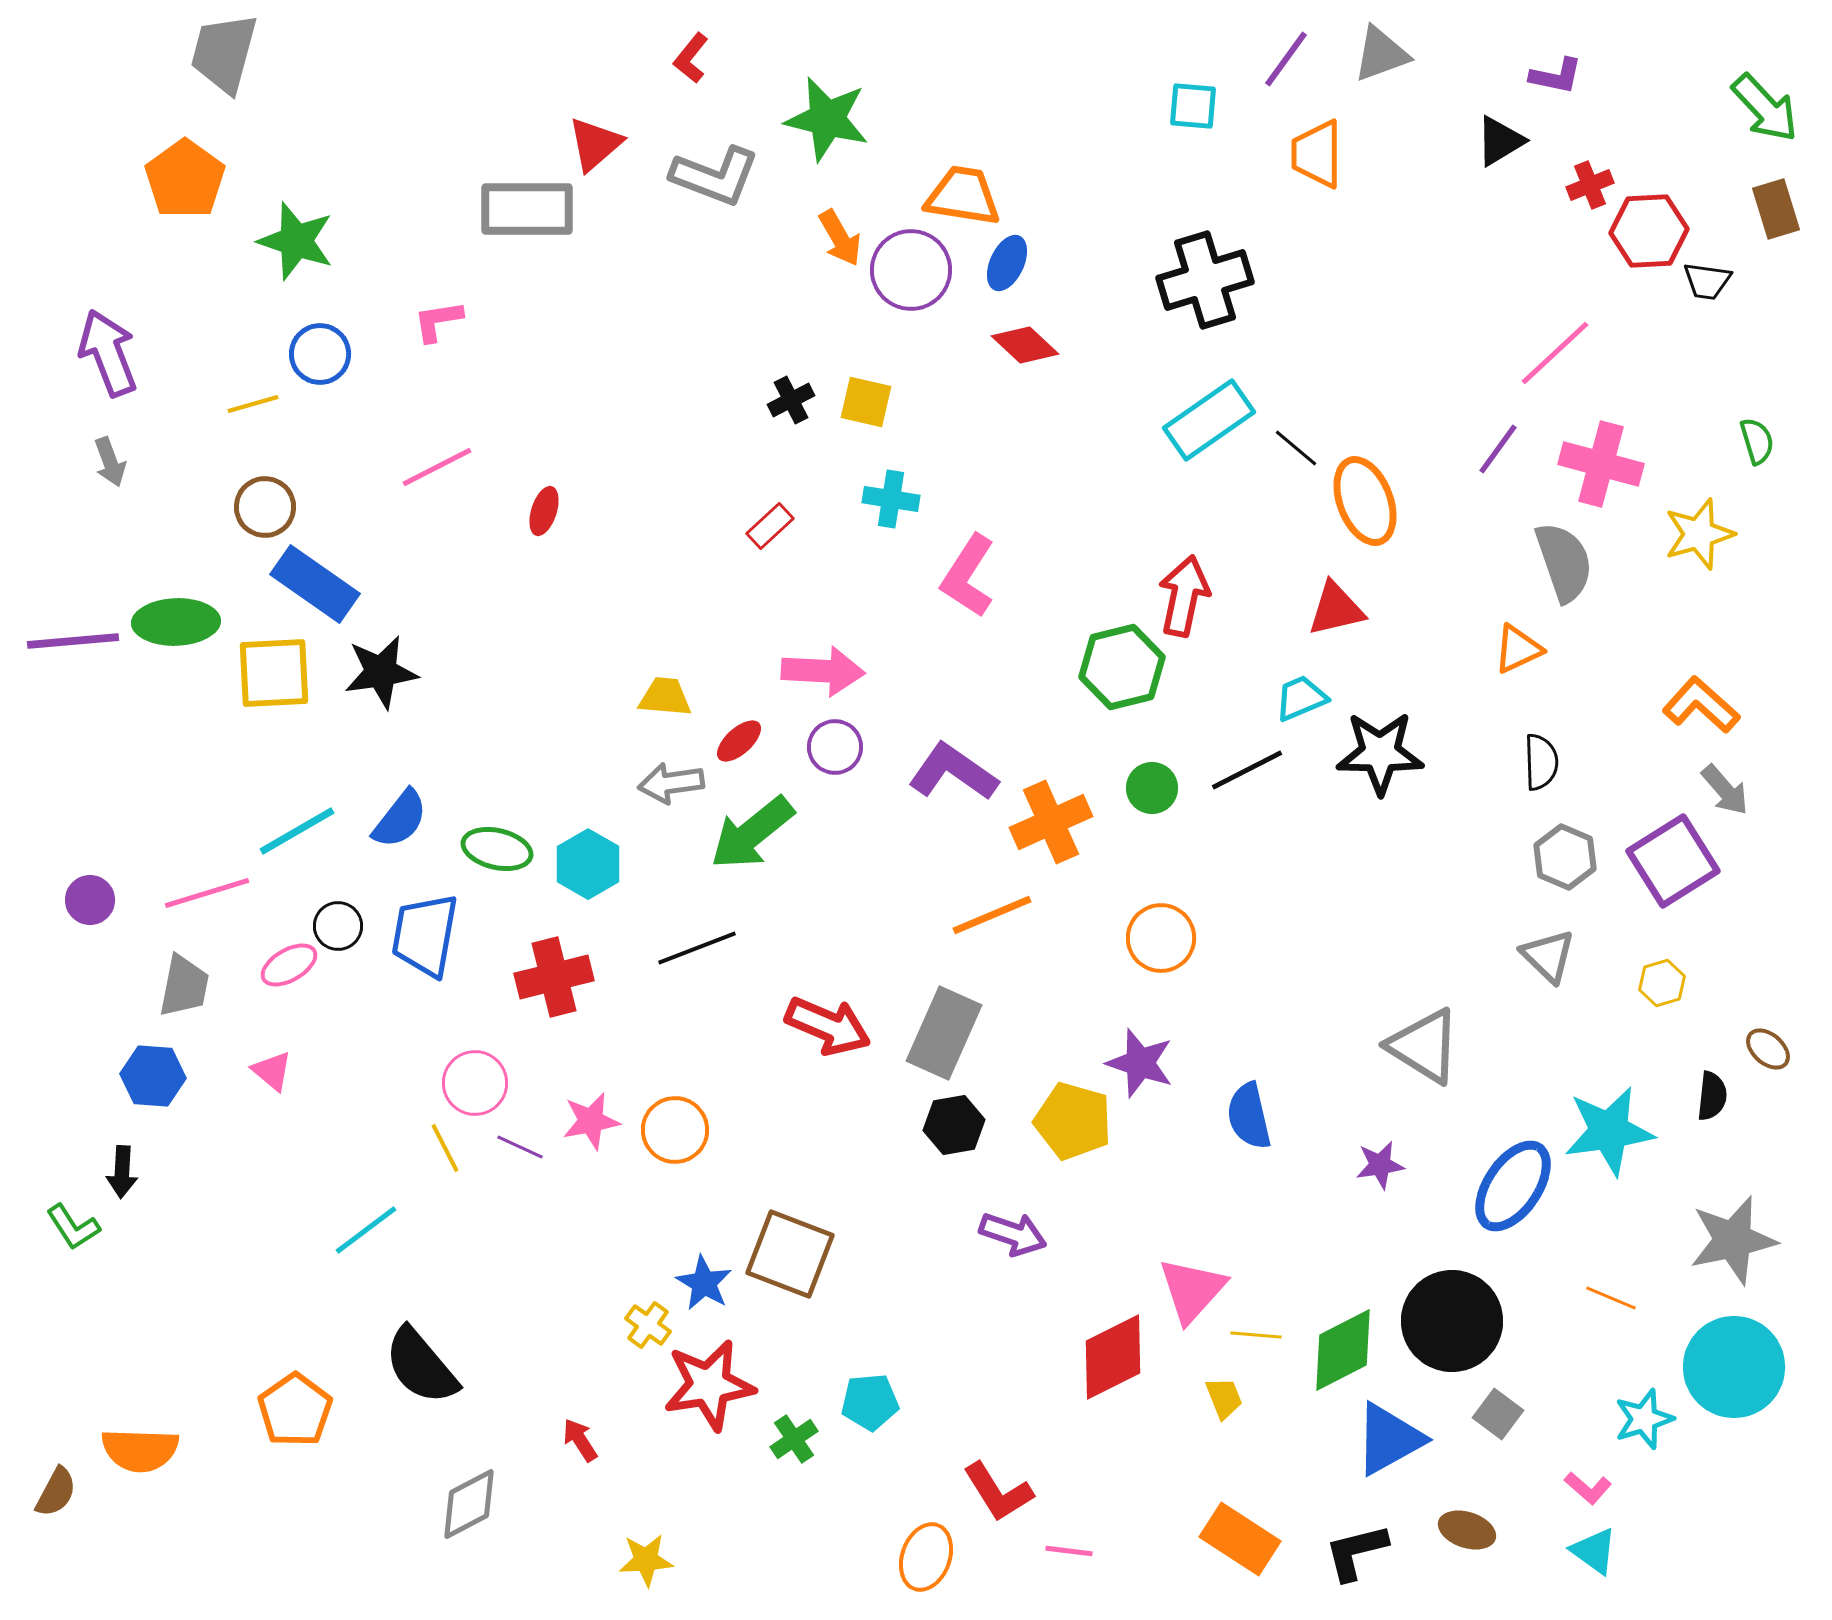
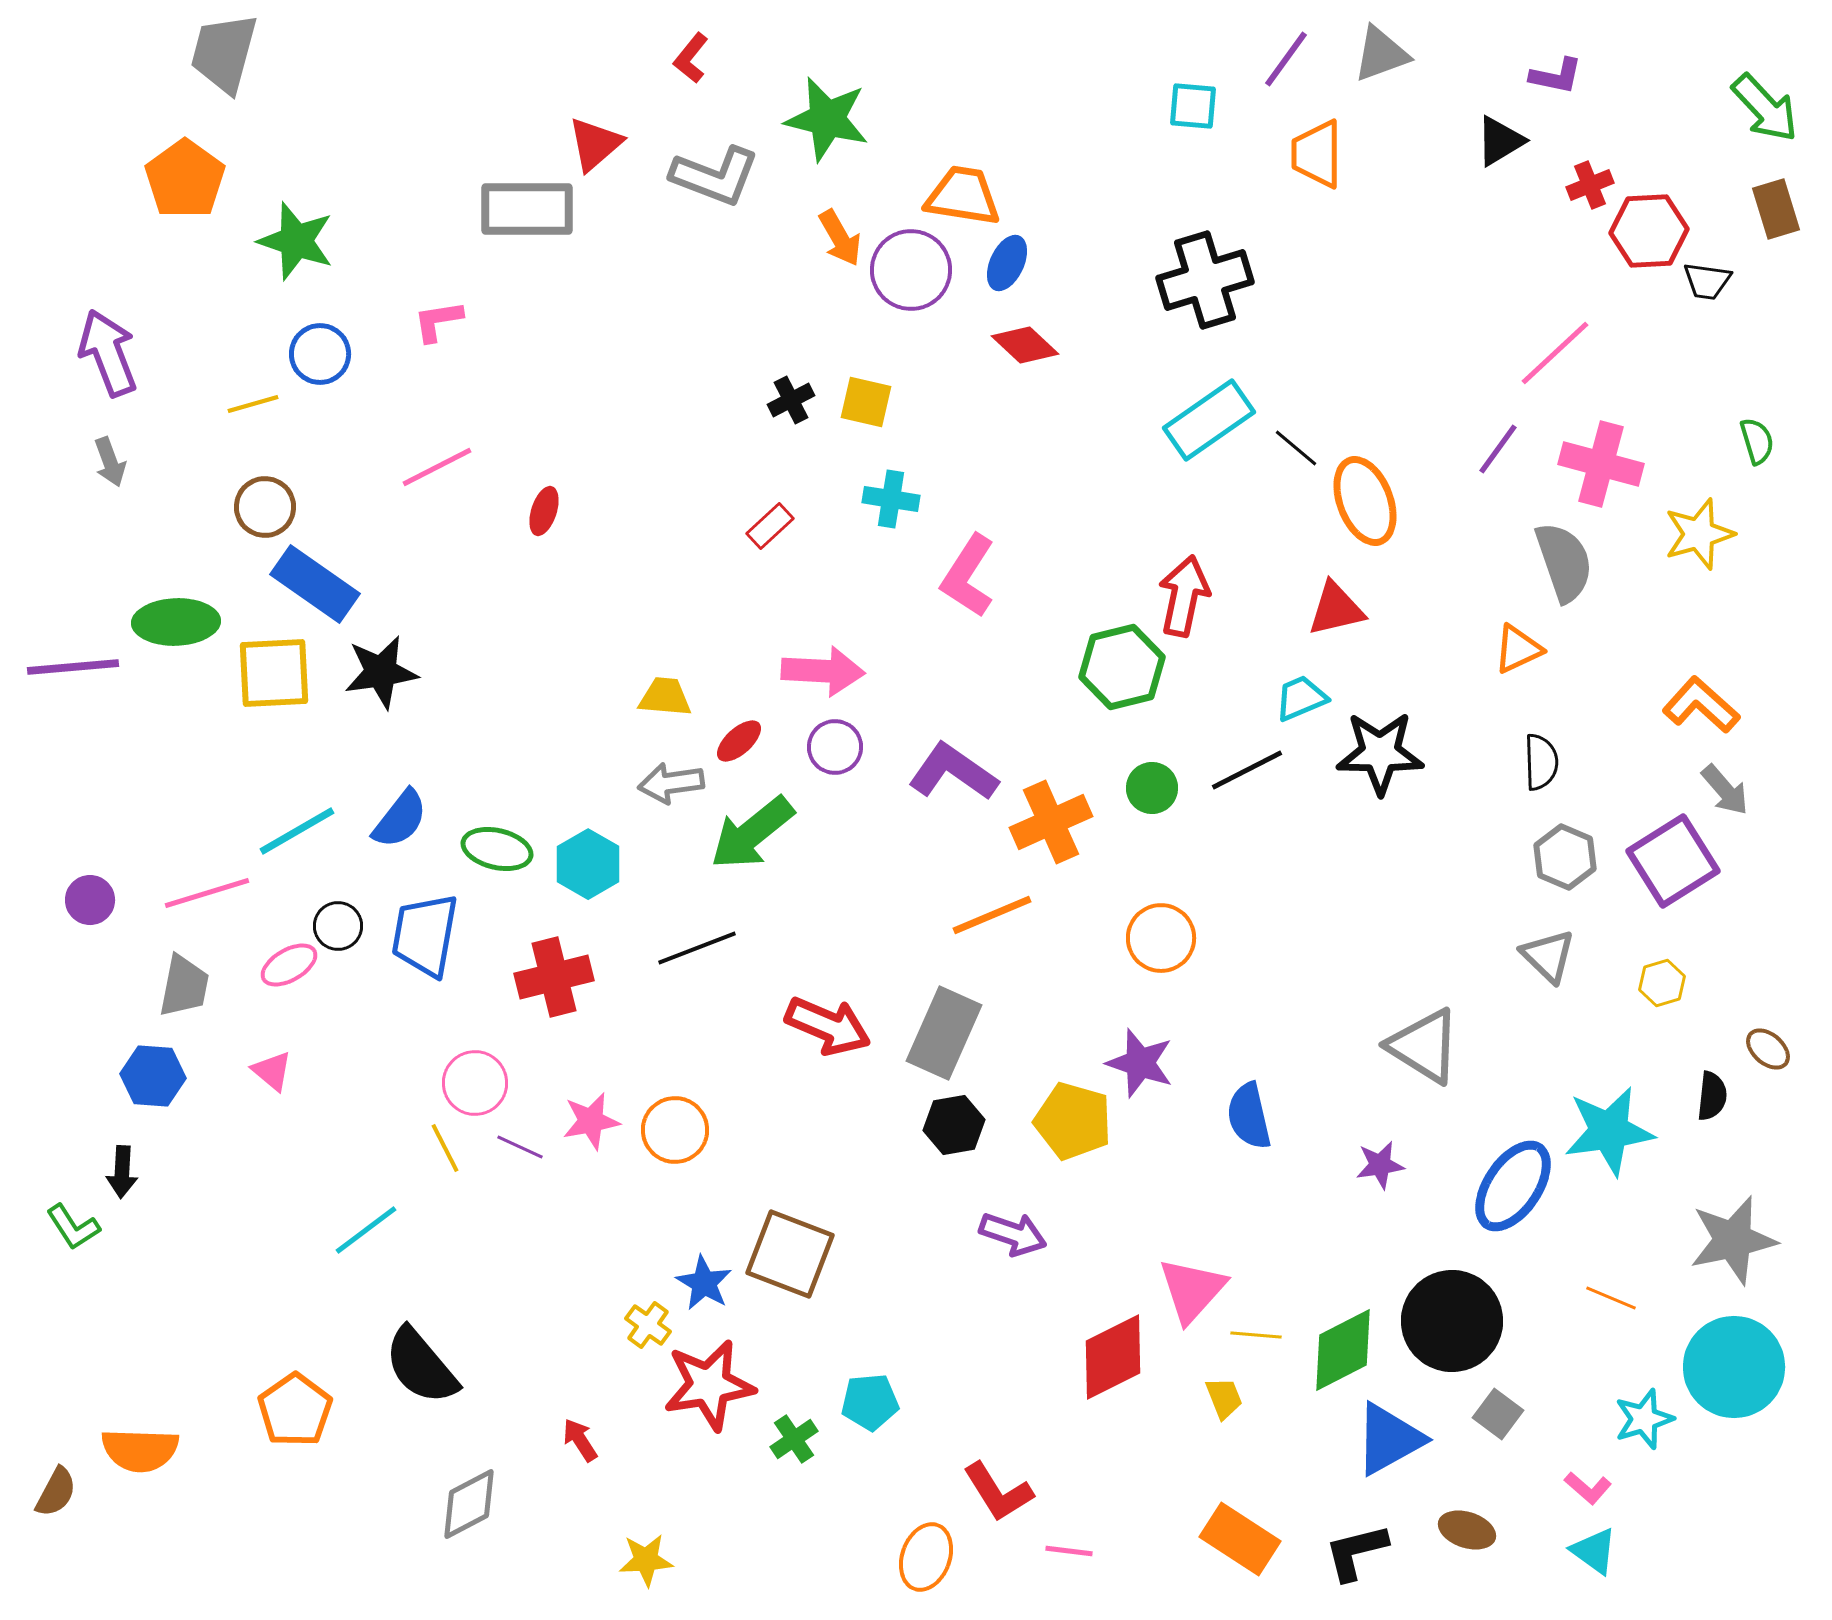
purple line at (73, 641): moved 26 px down
